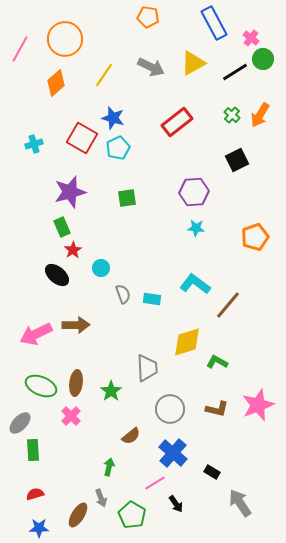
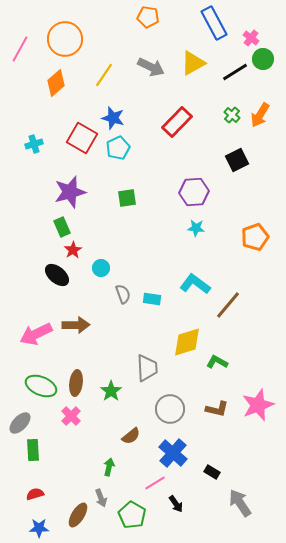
red rectangle at (177, 122): rotated 8 degrees counterclockwise
